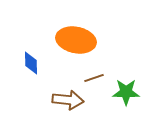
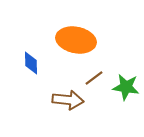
brown line: rotated 18 degrees counterclockwise
green star: moved 5 px up; rotated 8 degrees clockwise
